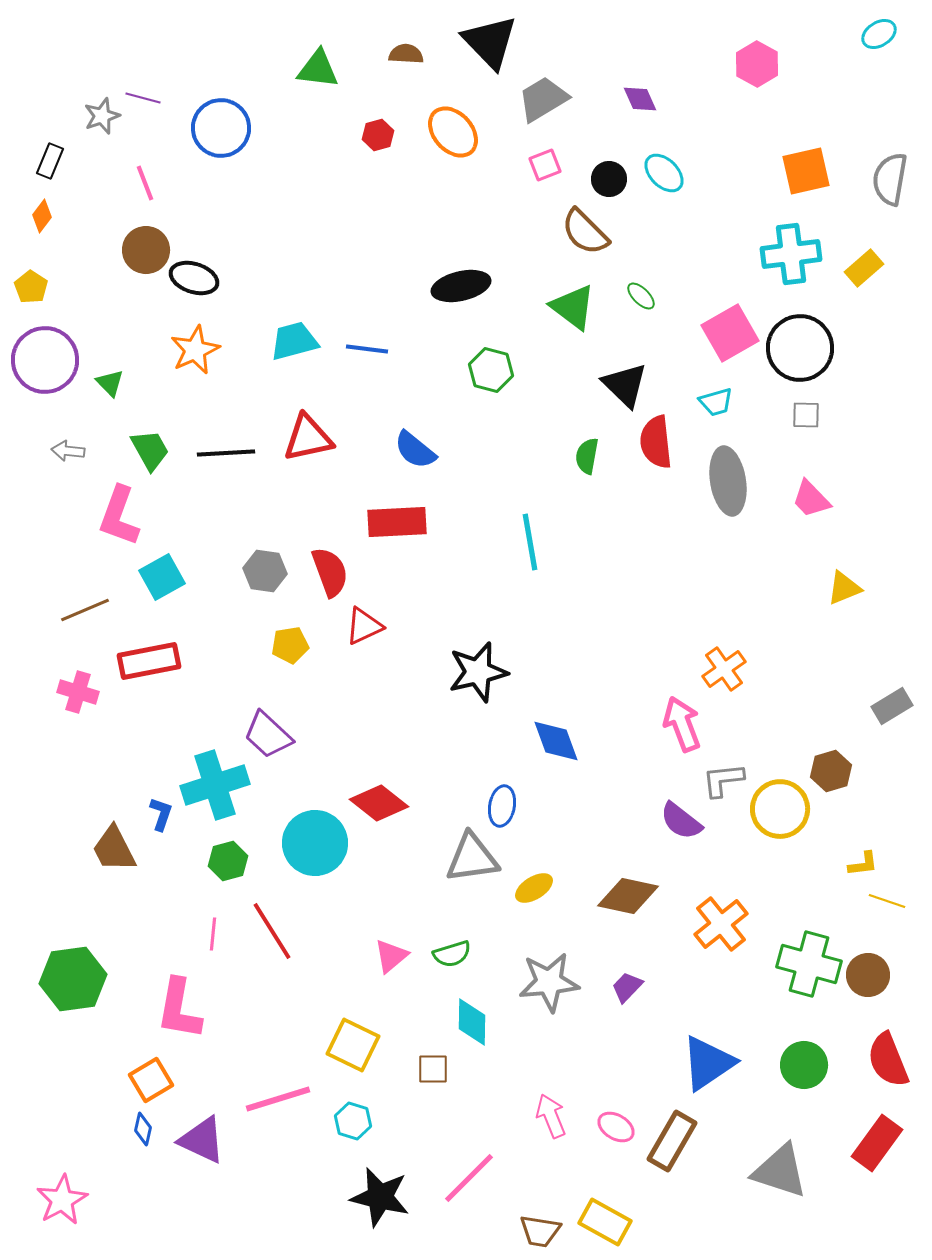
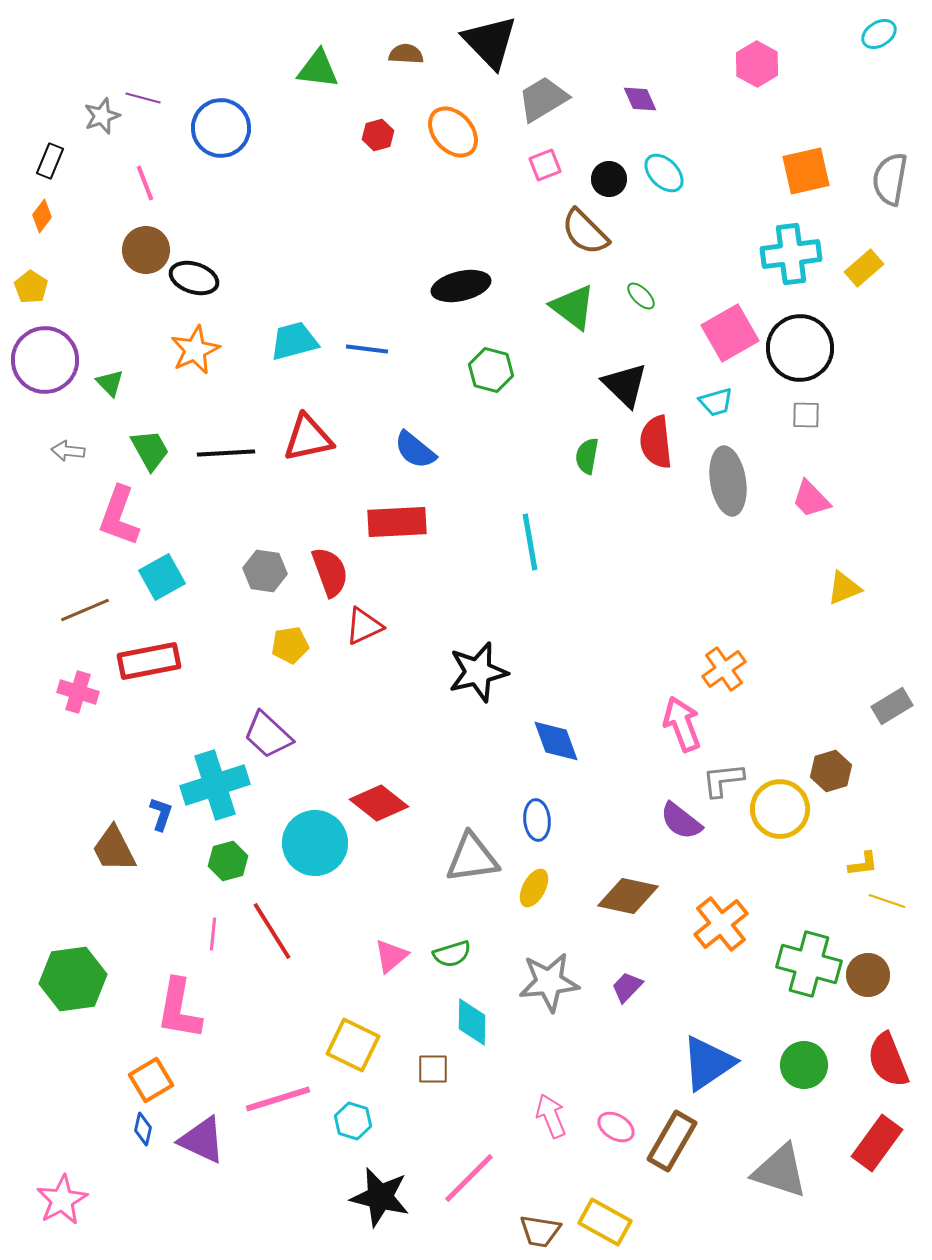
blue ellipse at (502, 806): moved 35 px right, 14 px down; rotated 15 degrees counterclockwise
yellow ellipse at (534, 888): rotated 30 degrees counterclockwise
